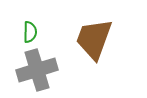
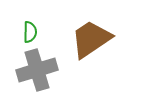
brown trapezoid: moved 3 px left; rotated 36 degrees clockwise
